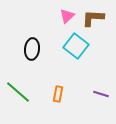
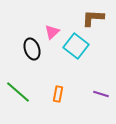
pink triangle: moved 15 px left, 16 px down
black ellipse: rotated 25 degrees counterclockwise
